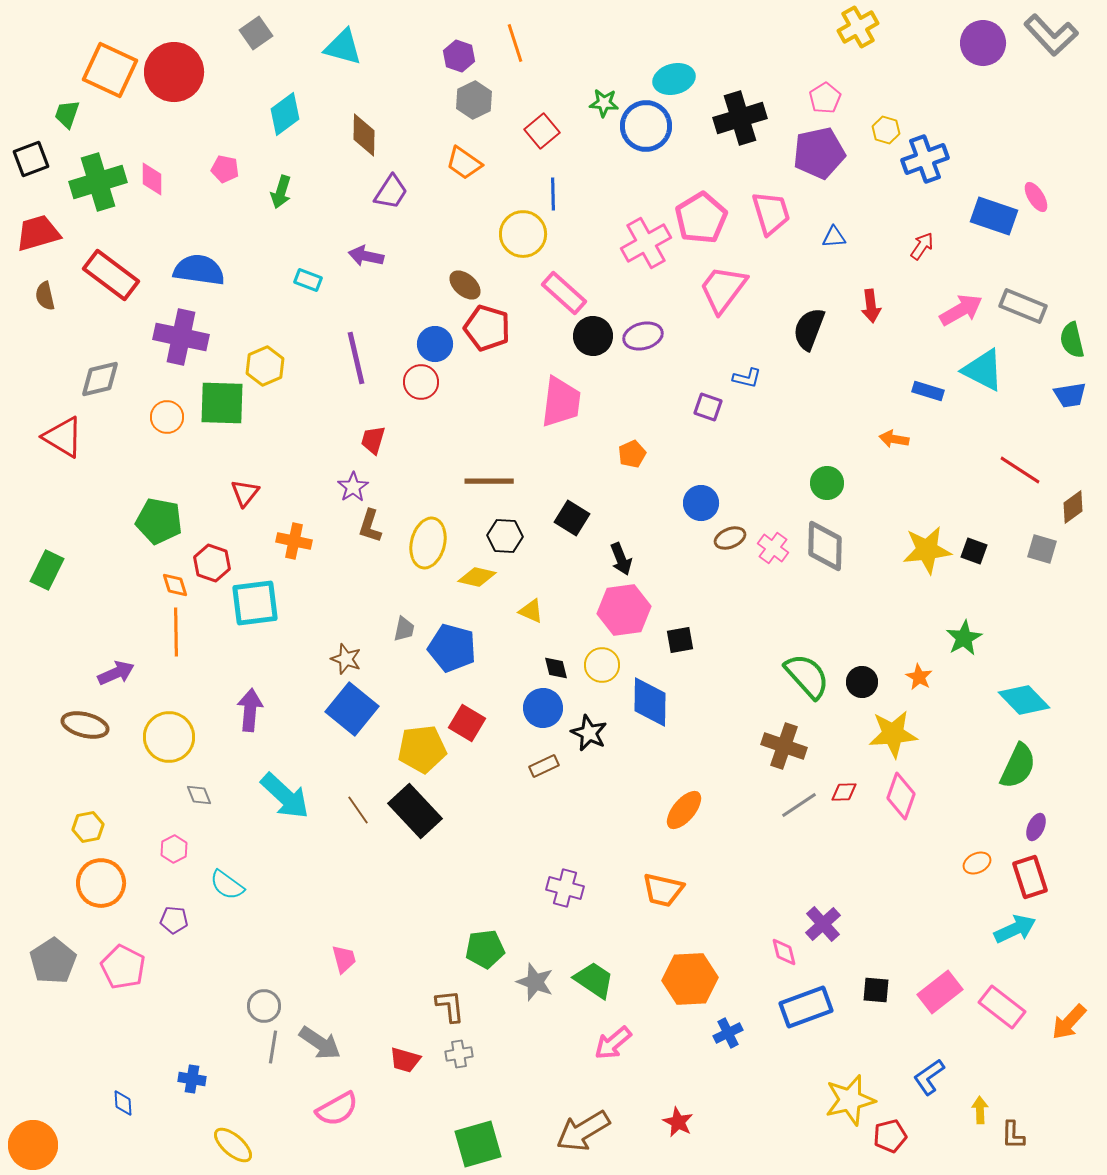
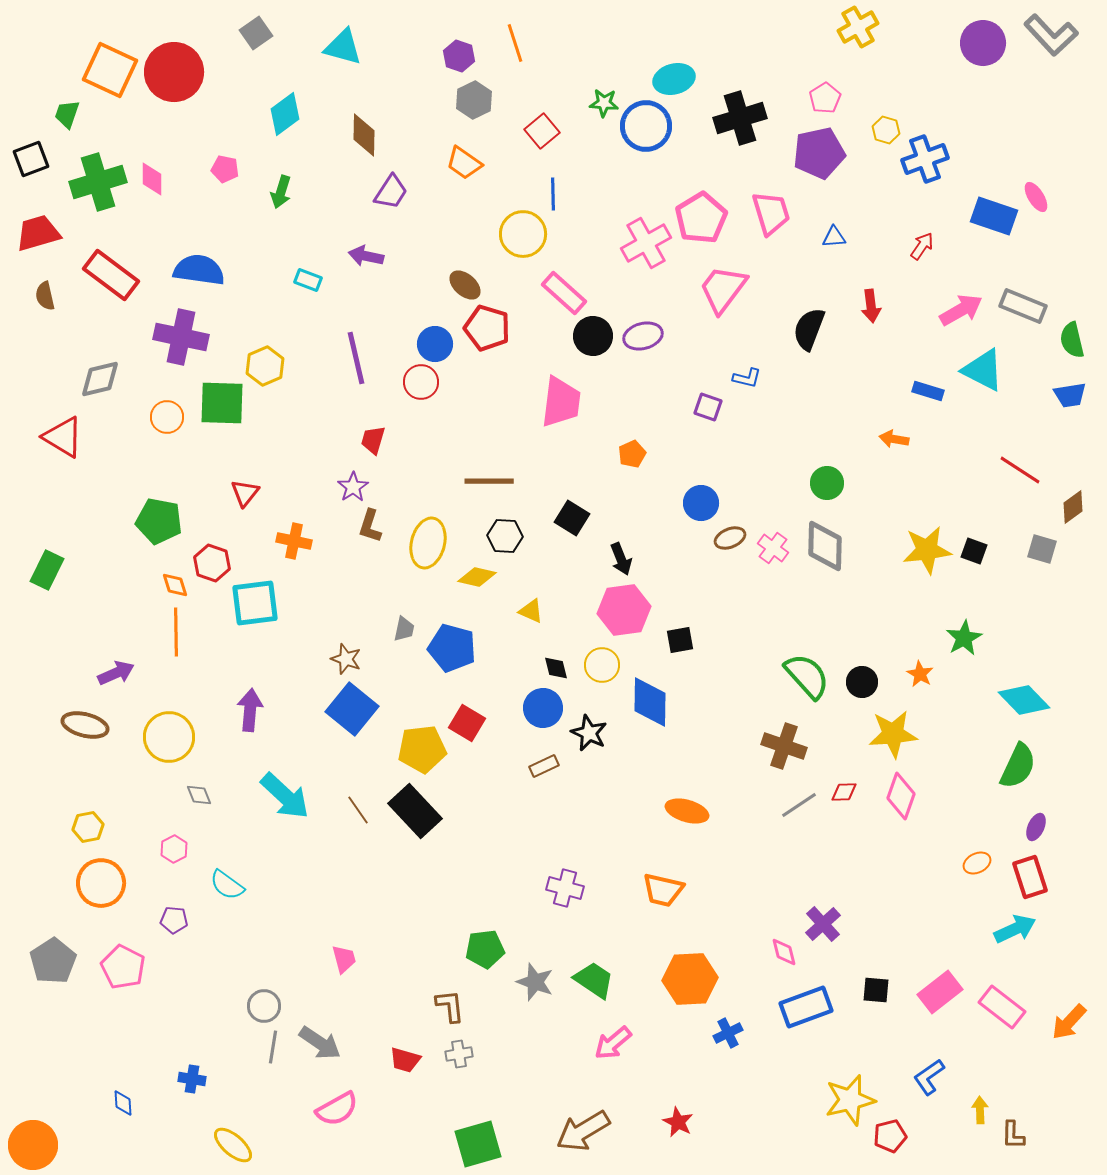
orange star at (919, 677): moved 1 px right, 3 px up
orange ellipse at (684, 810): moved 3 px right, 1 px down; rotated 66 degrees clockwise
